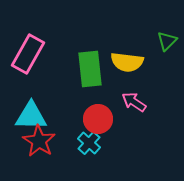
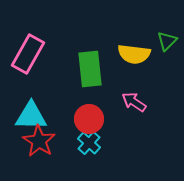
yellow semicircle: moved 7 px right, 8 px up
red circle: moved 9 px left
